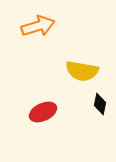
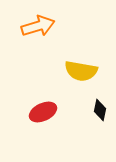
yellow semicircle: moved 1 px left
black diamond: moved 6 px down
